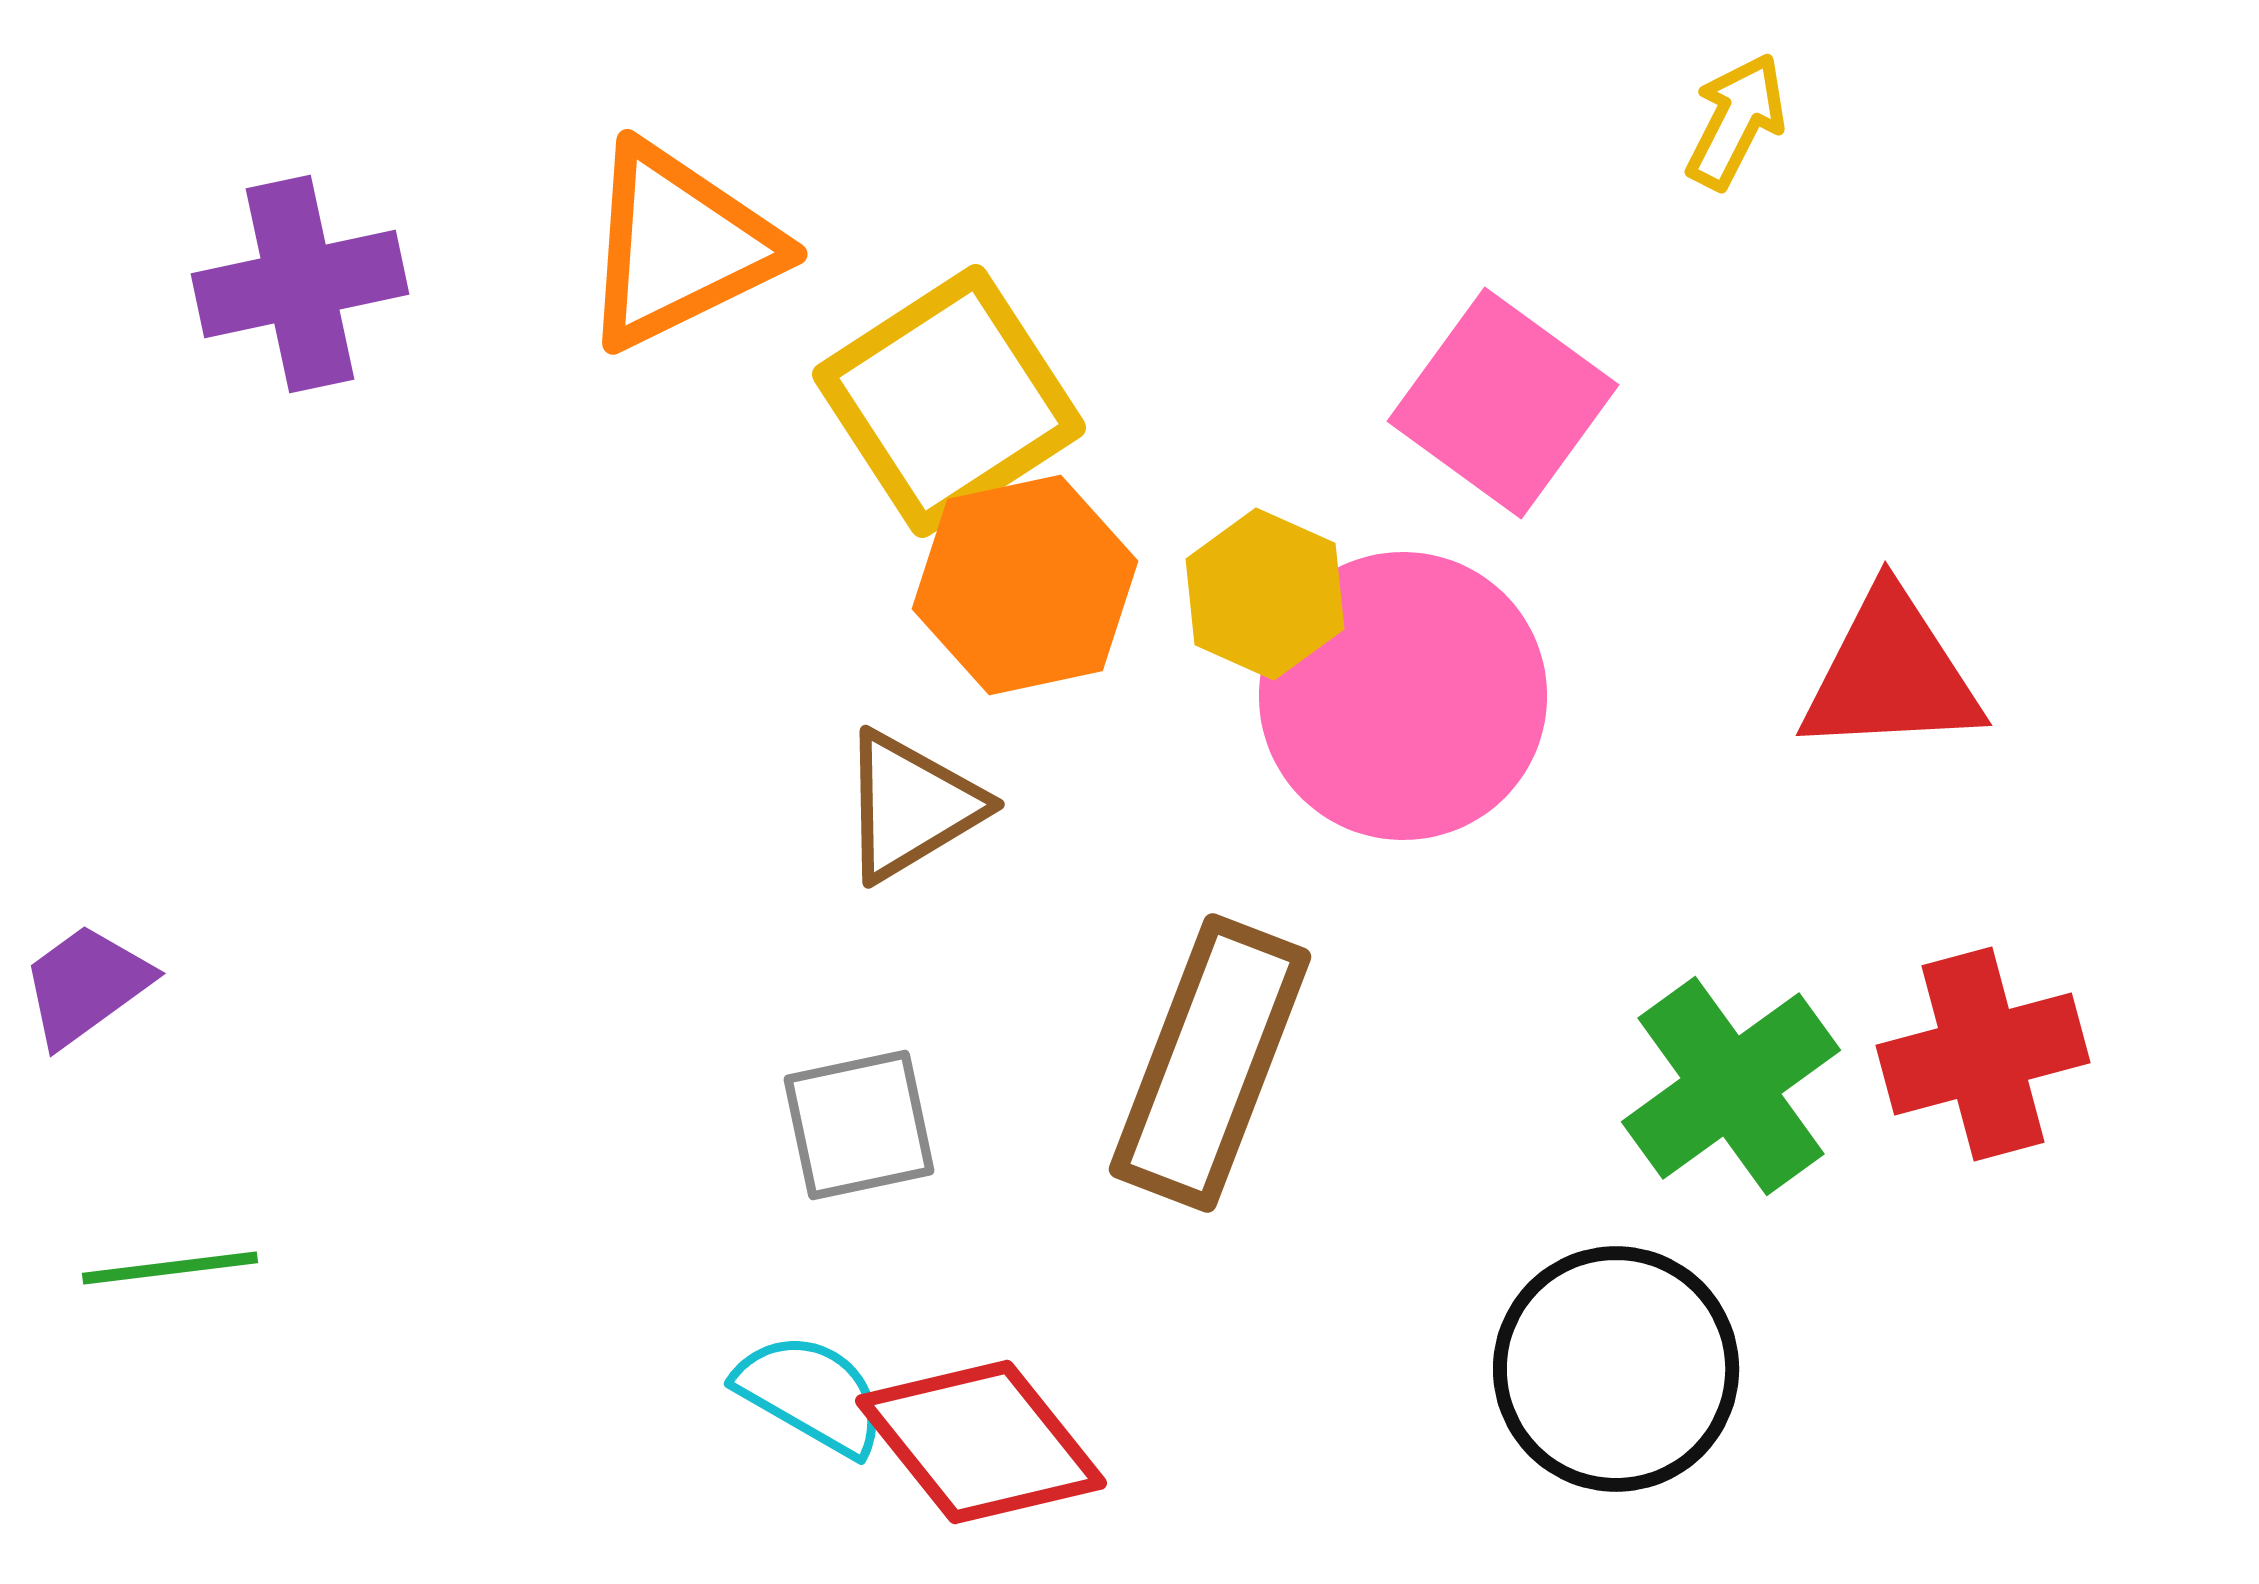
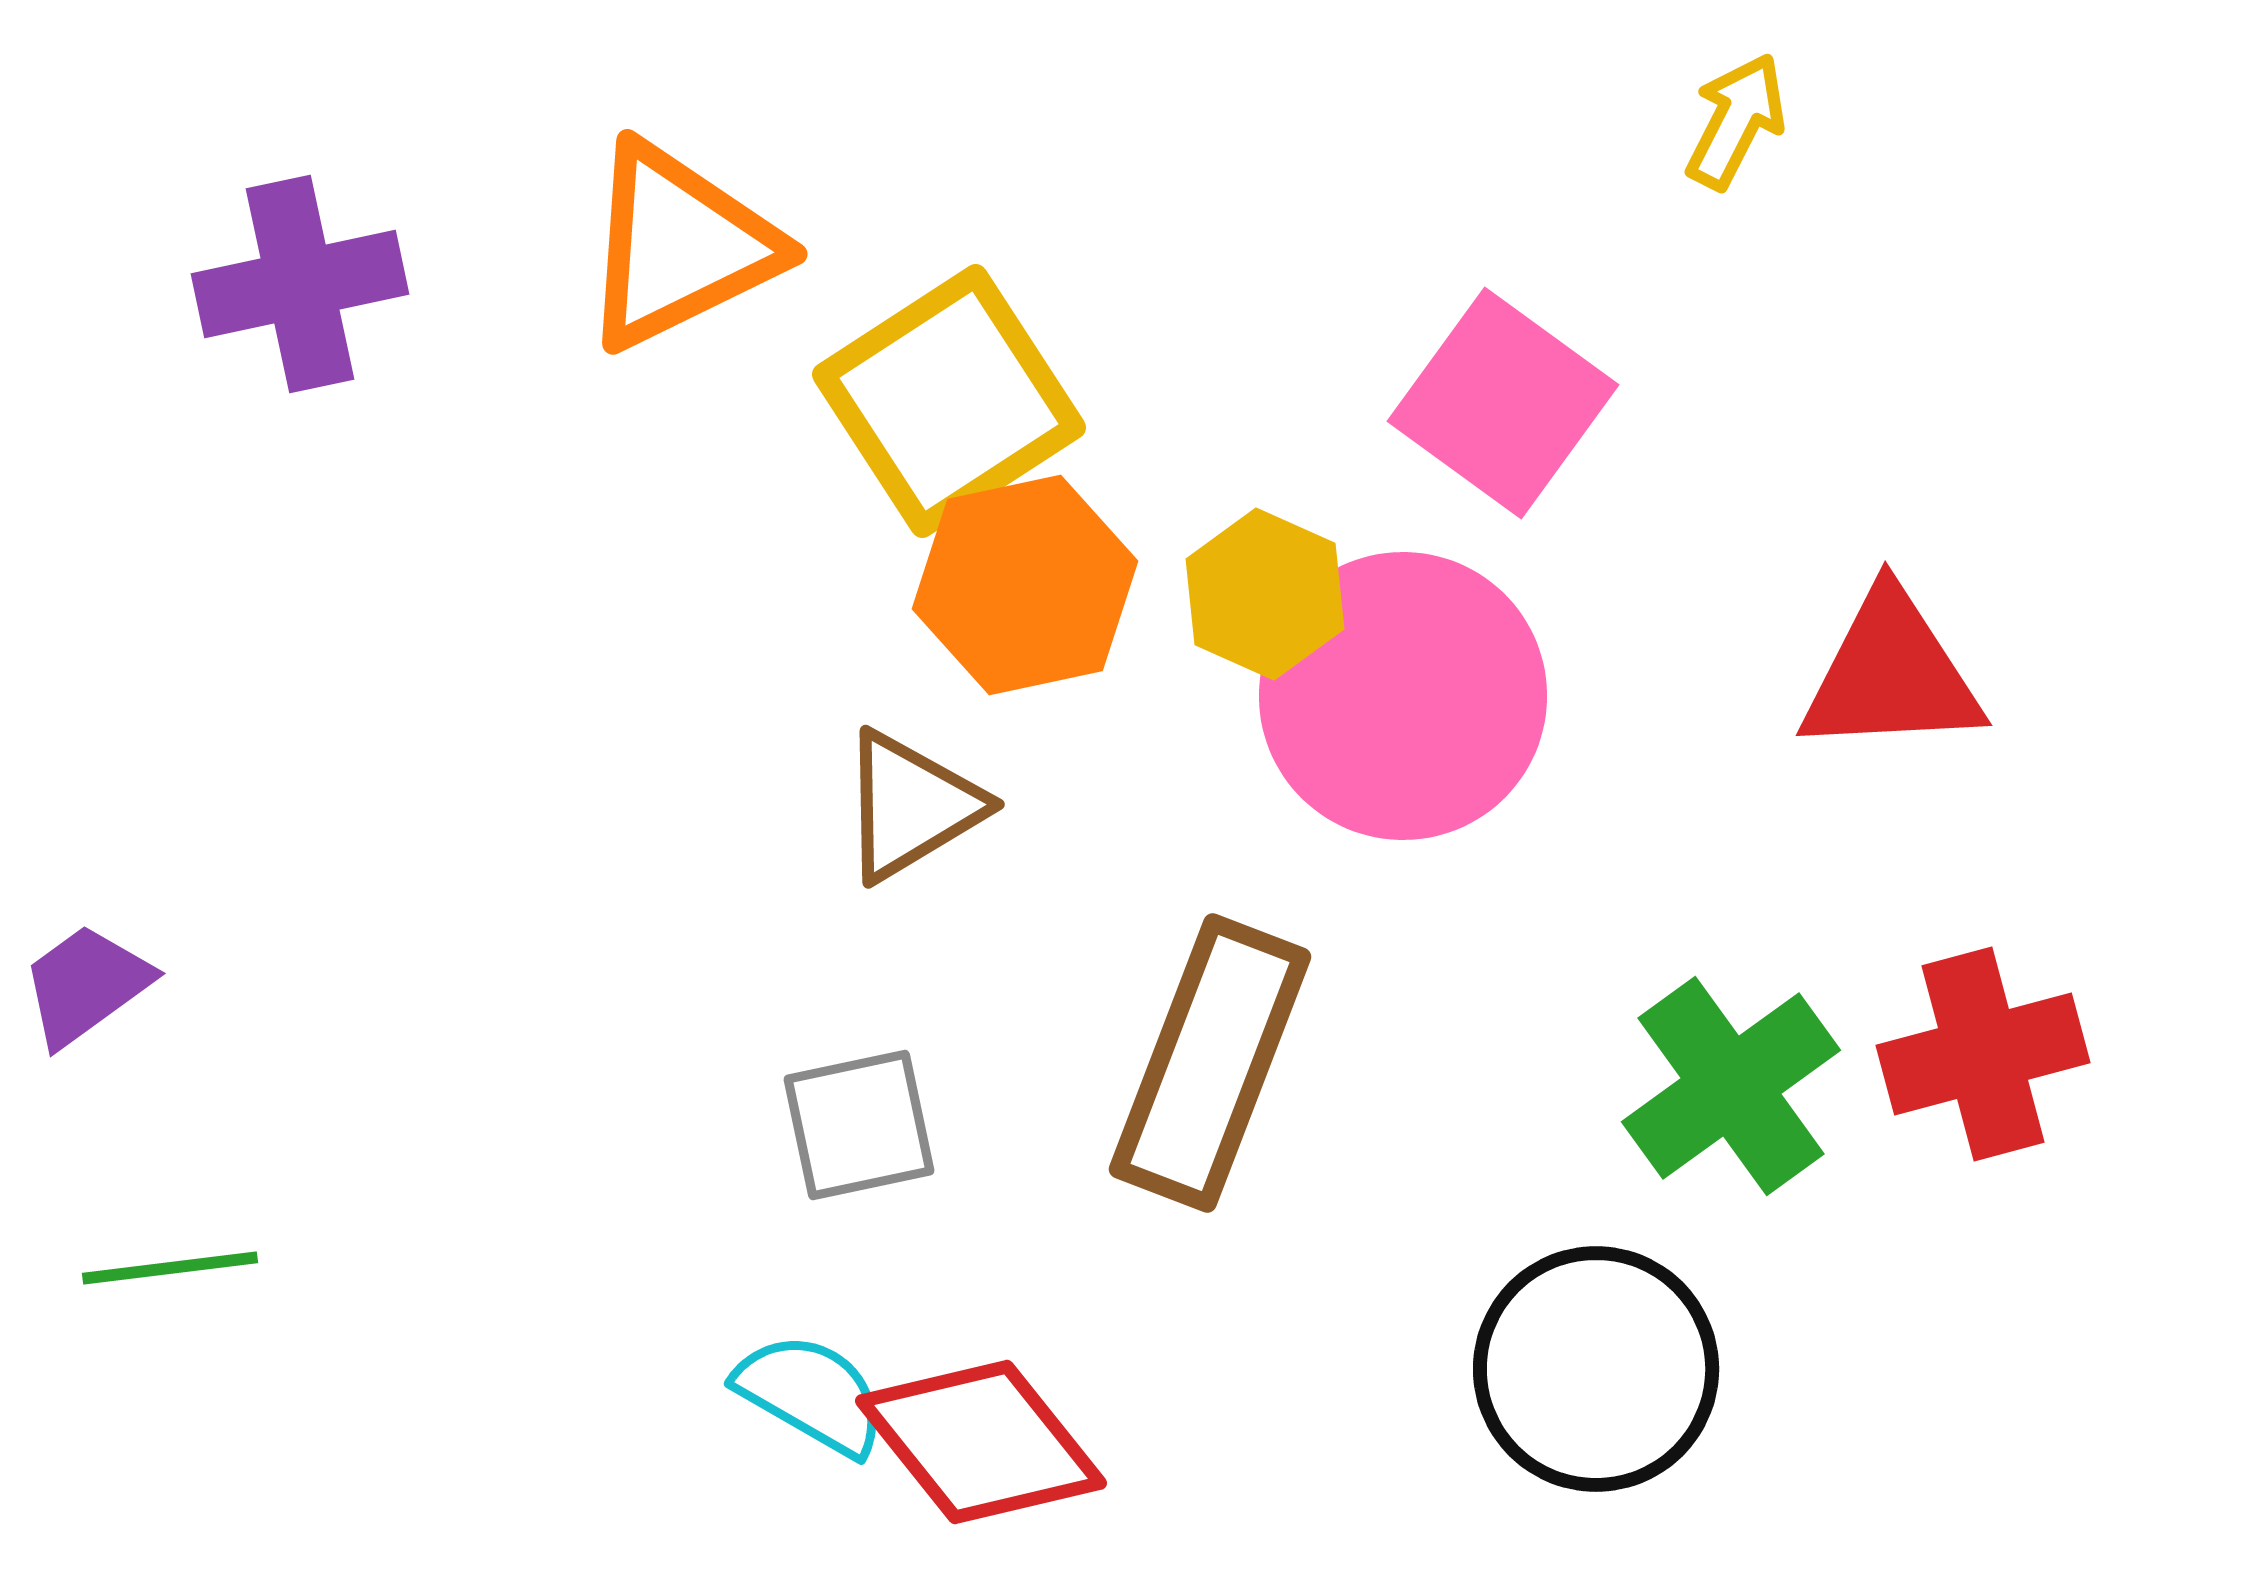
black circle: moved 20 px left
